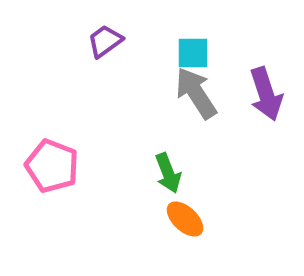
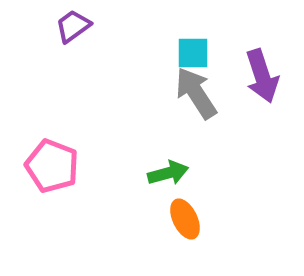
purple trapezoid: moved 32 px left, 15 px up
purple arrow: moved 4 px left, 18 px up
green arrow: rotated 84 degrees counterclockwise
orange ellipse: rotated 21 degrees clockwise
